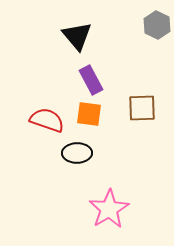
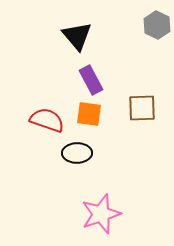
pink star: moved 8 px left, 5 px down; rotated 12 degrees clockwise
